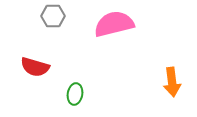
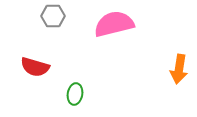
orange arrow: moved 7 px right, 13 px up; rotated 16 degrees clockwise
